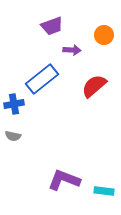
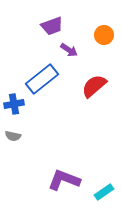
purple arrow: moved 3 px left; rotated 30 degrees clockwise
cyan rectangle: moved 1 px down; rotated 42 degrees counterclockwise
